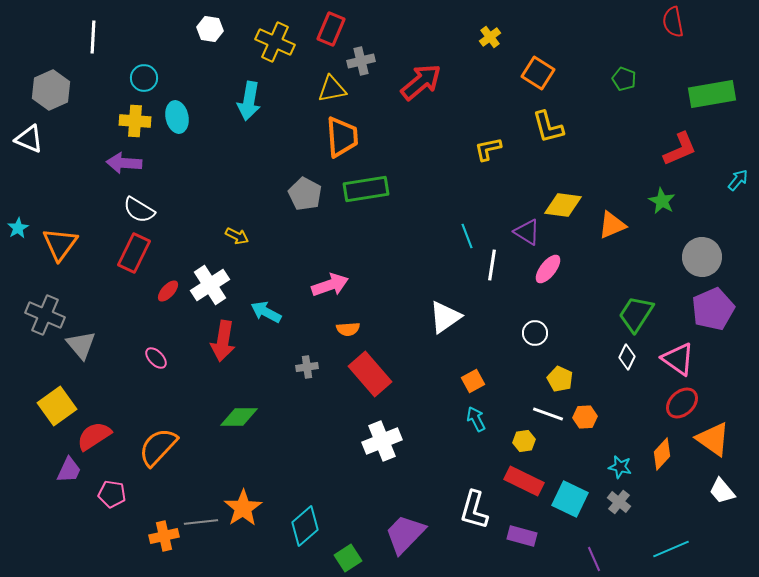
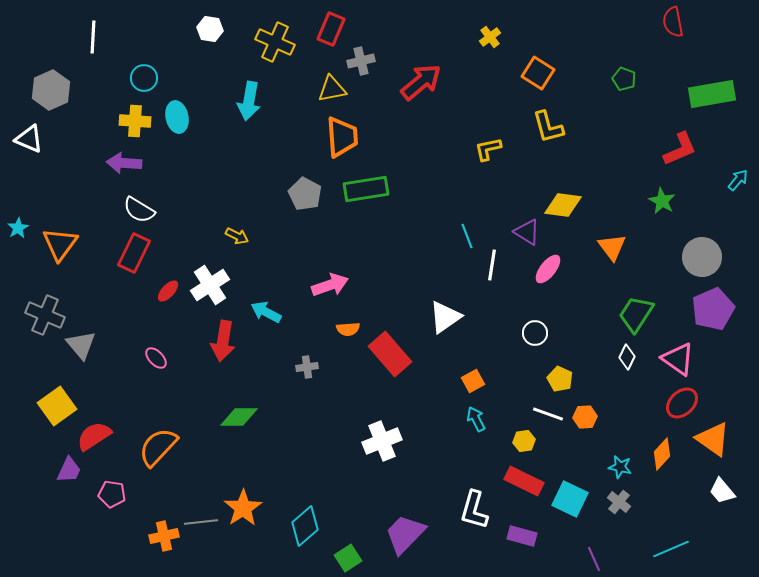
orange triangle at (612, 225): moved 22 px down; rotated 44 degrees counterclockwise
red rectangle at (370, 374): moved 20 px right, 20 px up
